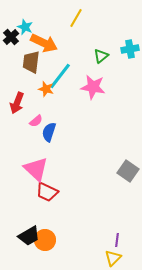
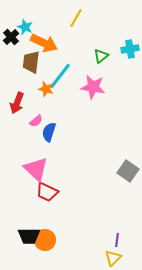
black trapezoid: rotated 30 degrees clockwise
